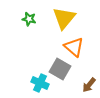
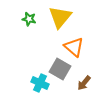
yellow triangle: moved 4 px left, 1 px up
brown arrow: moved 5 px left, 2 px up
